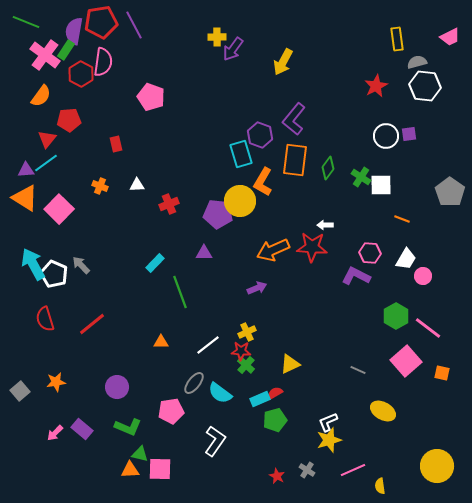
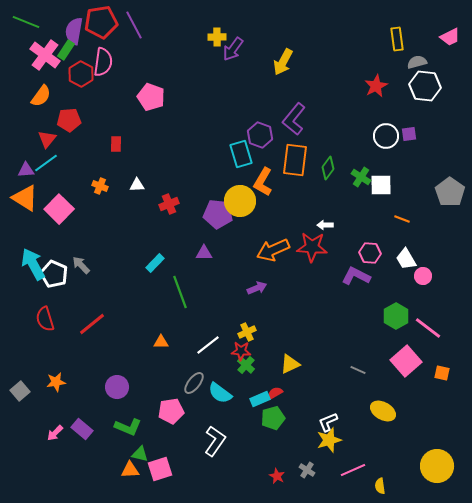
red rectangle at (116, 144): rotated 14 degrees clockwise
white trapezoid at (406, 259): rotated 120 degrees clockwise
green pentagon at (275, 420): moved 2 px left, 2 px up
pink square at (160, 469): rotated 20 degrees counterclockwise
